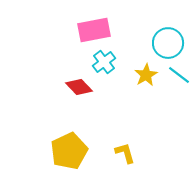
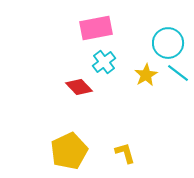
pink rectangle: moved 2 px right, 2 px up
cyan line: moved 1 px left, 2 px up
